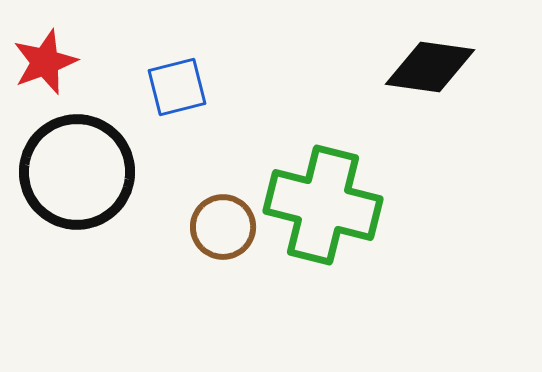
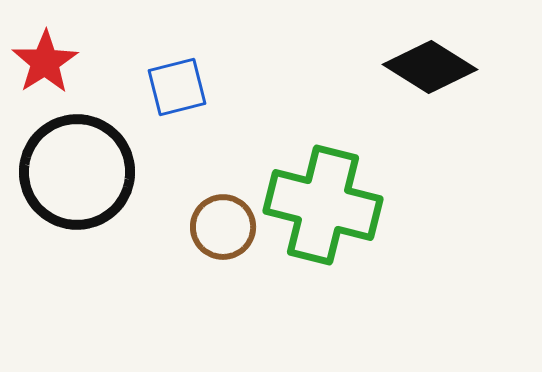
red star: rotated 12 degrees counterclockwise
black diamond: rotated 24 degrees clockwise
